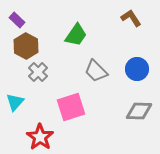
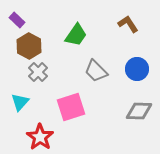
brown L-shape: moved 3 px left, 6 px down
brown hexagon: moved 3 px right
cyan triangle: moved 5 px right
